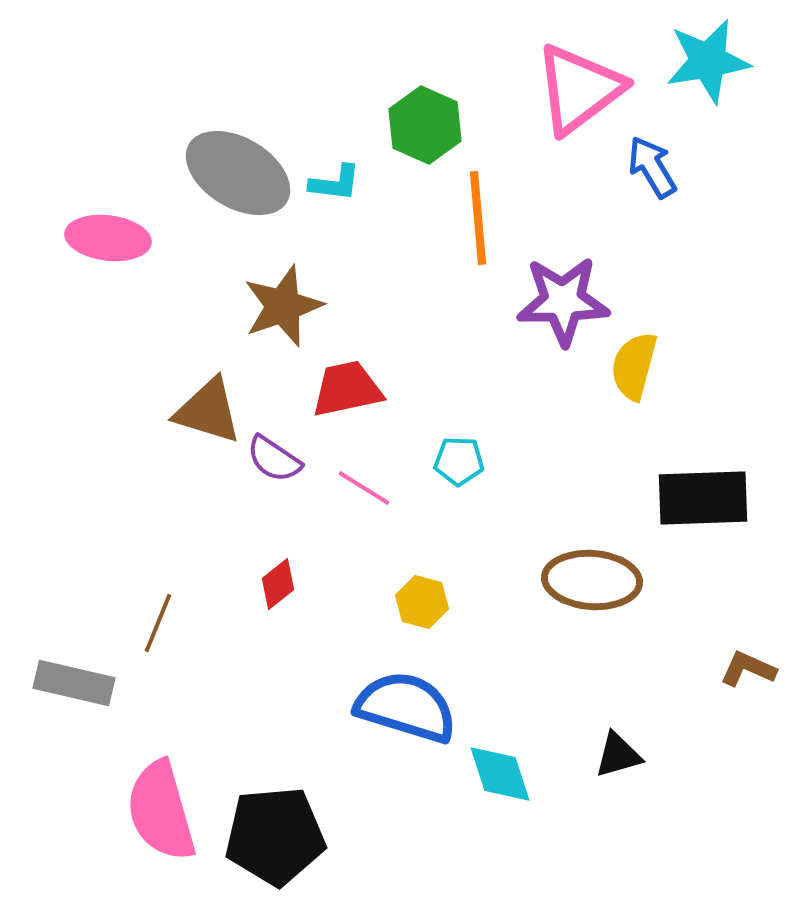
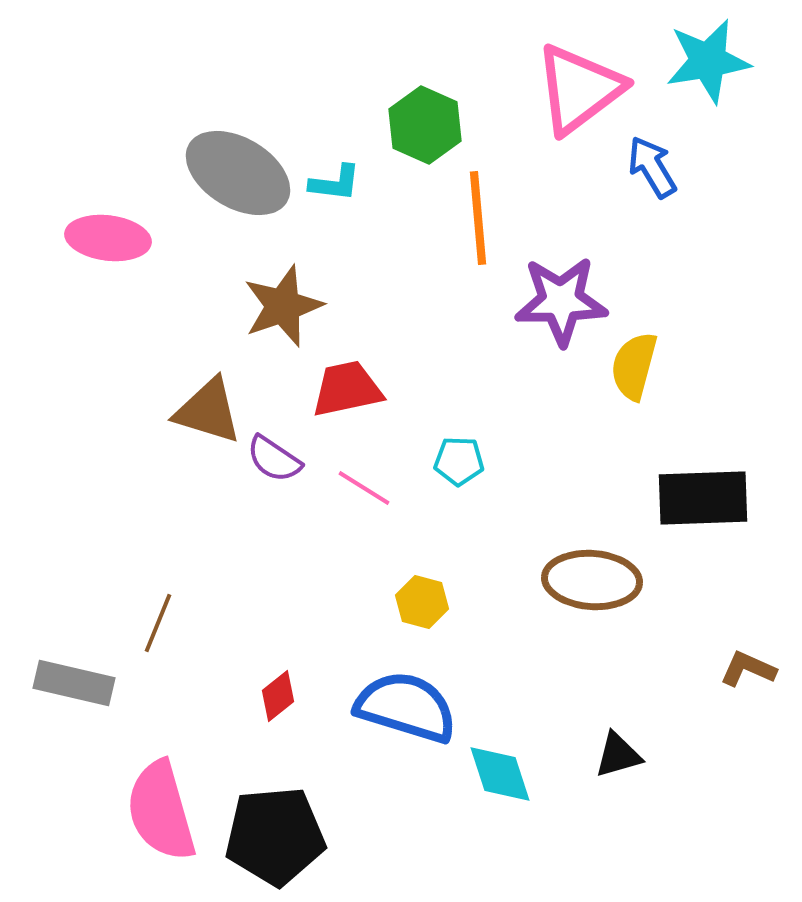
purple star: moved 2 px left
red diamond: moved 112 px down
